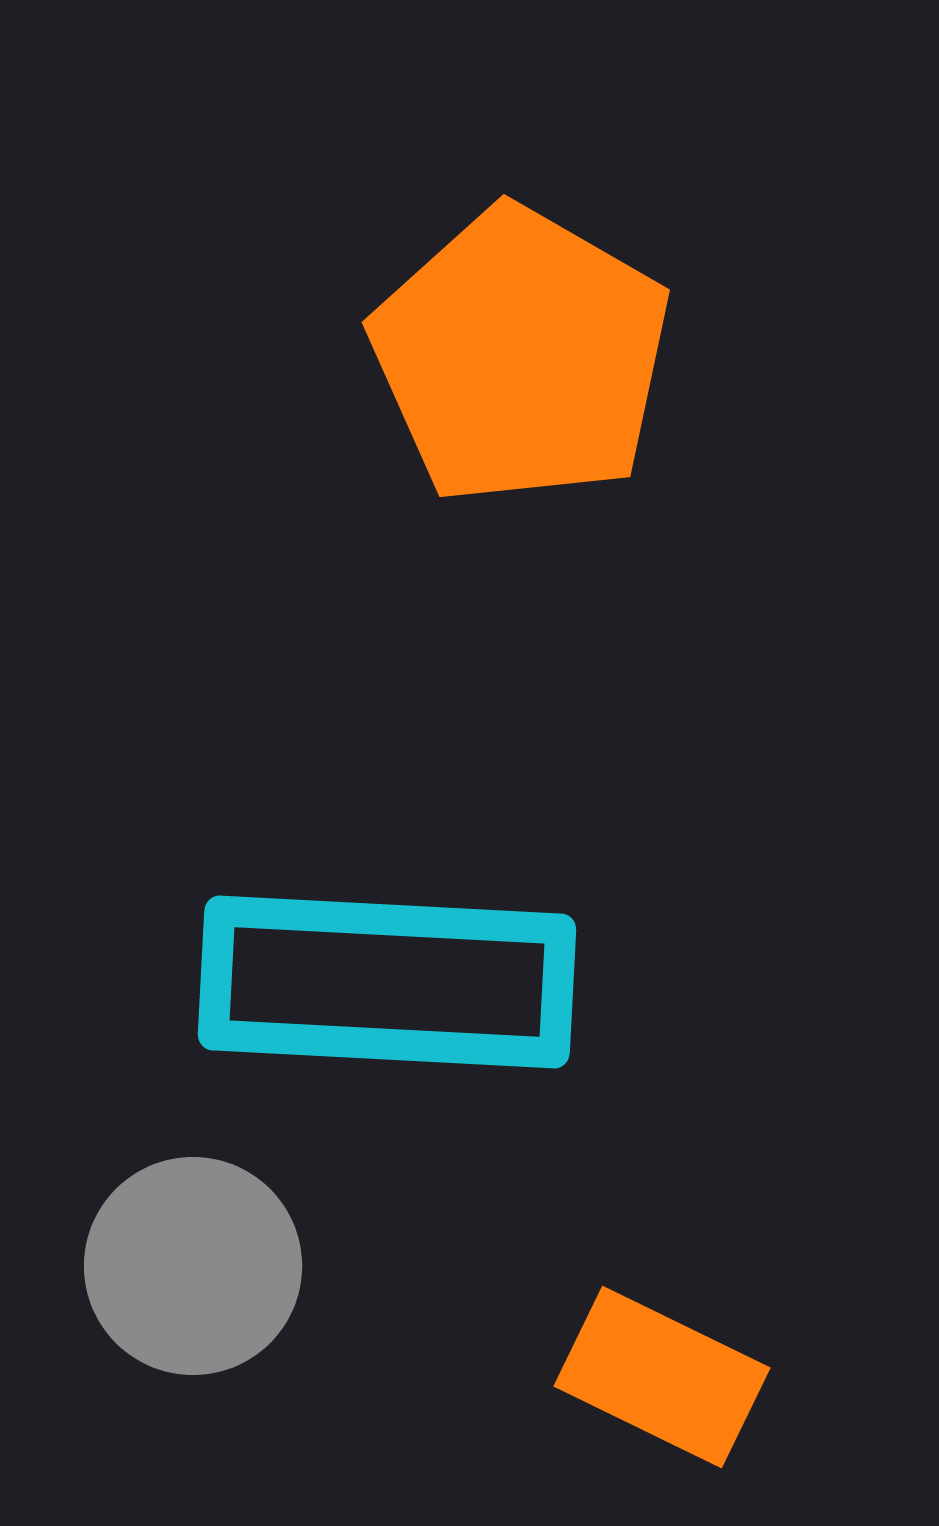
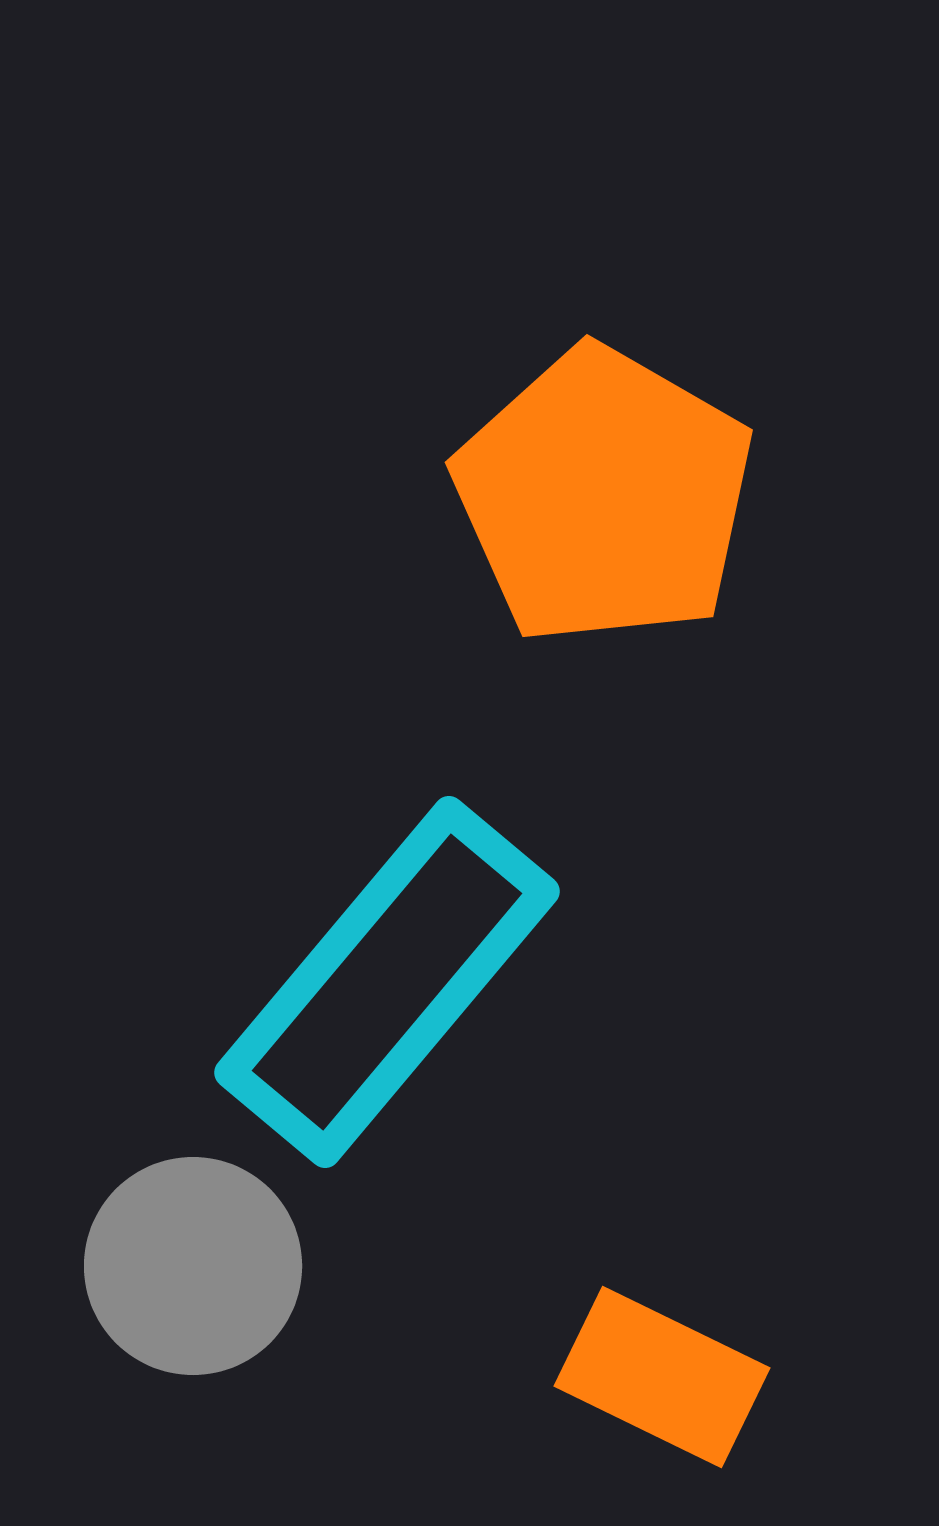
orange pentagon: moved 83 px right, 140 px down
cyan rectangle: rotated 53 degrees counterclockwise
